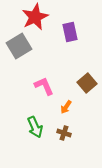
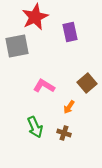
gray square: moved 2 px left; rotated 20 degrees clockwise
pink L-shape: rotated 35 degrees counterclockwise
orange arrow: moved 3 px right
